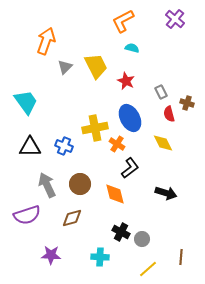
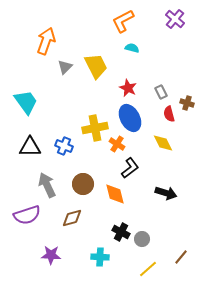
red star: moved 2 px right, 7 px down
brown circle: moved 3 px right
brown line: rotated 35 degrees clockwise
